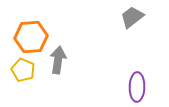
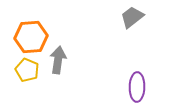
yellow pentagon: moved 4 px right
